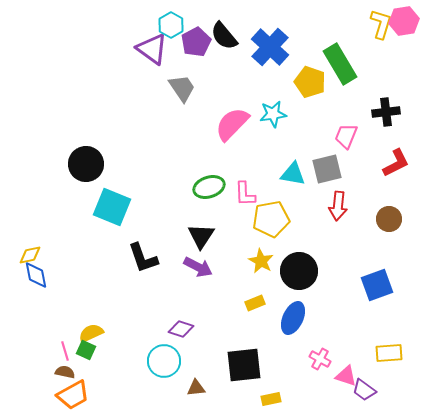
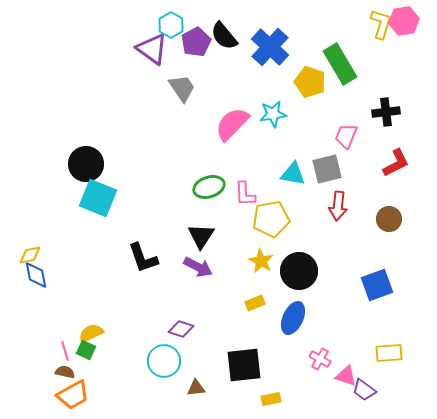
cyan square at (112, 207): moved 14 px left, 9 px up
